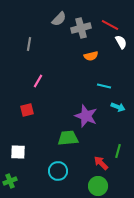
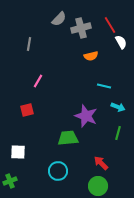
red line: rotated 30 degrees clockwise
green line: moved 18 px up
